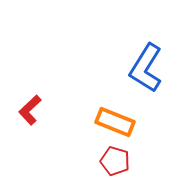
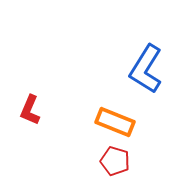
blue L-shape: moved 1 px down
red L-shape: rotated 24 degrees counterclockwise
